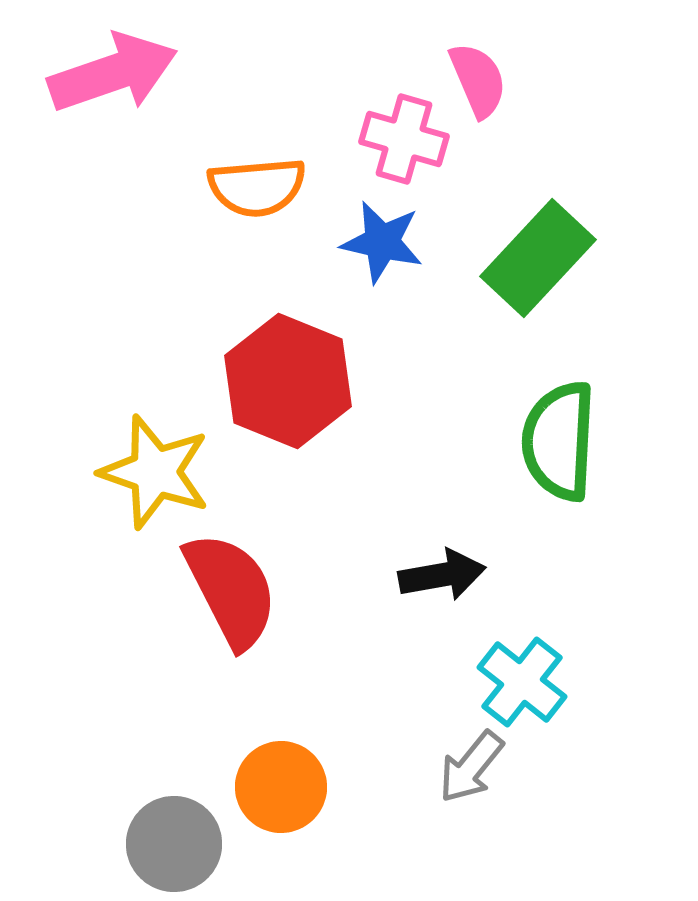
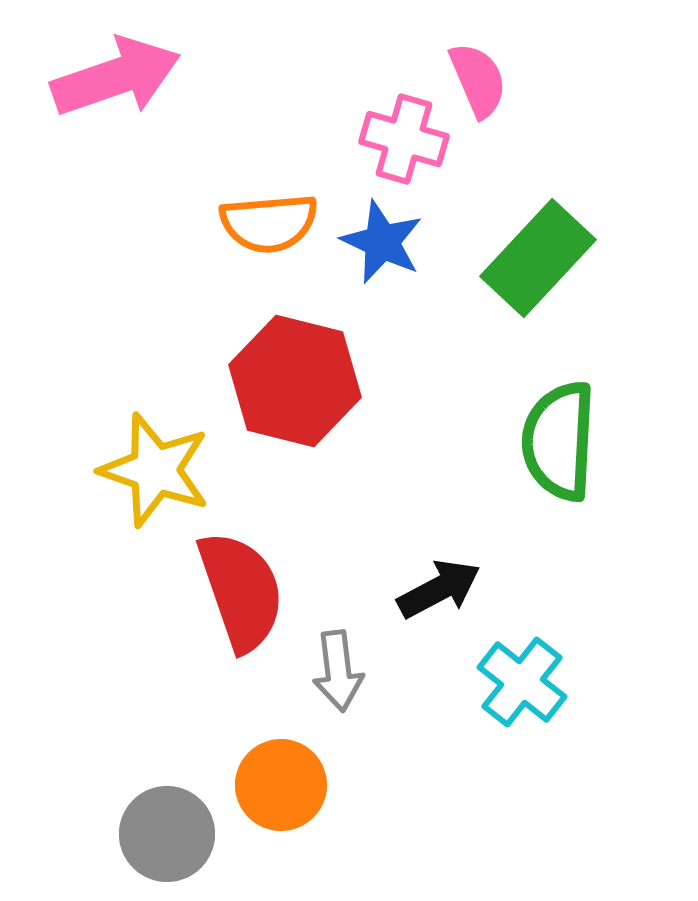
pink arrow: moved 3 px right, 4 px down
orange semicircle: moved 12 px right, 36 px down
blue star: rotated 12 degrees clockwise
red hexagon: moved 7 px right; rotated 8 degrees counterclockwise
yellow star: moved 2 px up
black arrow: moved 3 px left, 14 px down; rotated 18 degrees counterclockwise
red semicircle: moved 10 px right, 1 px down; rotated 8 degrees clockwise
gray arrow: moved 133 px left, 96 px up; rotated 46 degrees counterclockwise
orange circle: moved 2 px up
gray circle: moved 7 px left, 10 px up
